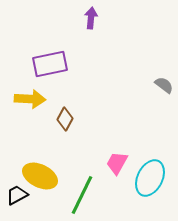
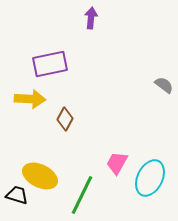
black trapezoid: rotated 45 degrees clockwise
